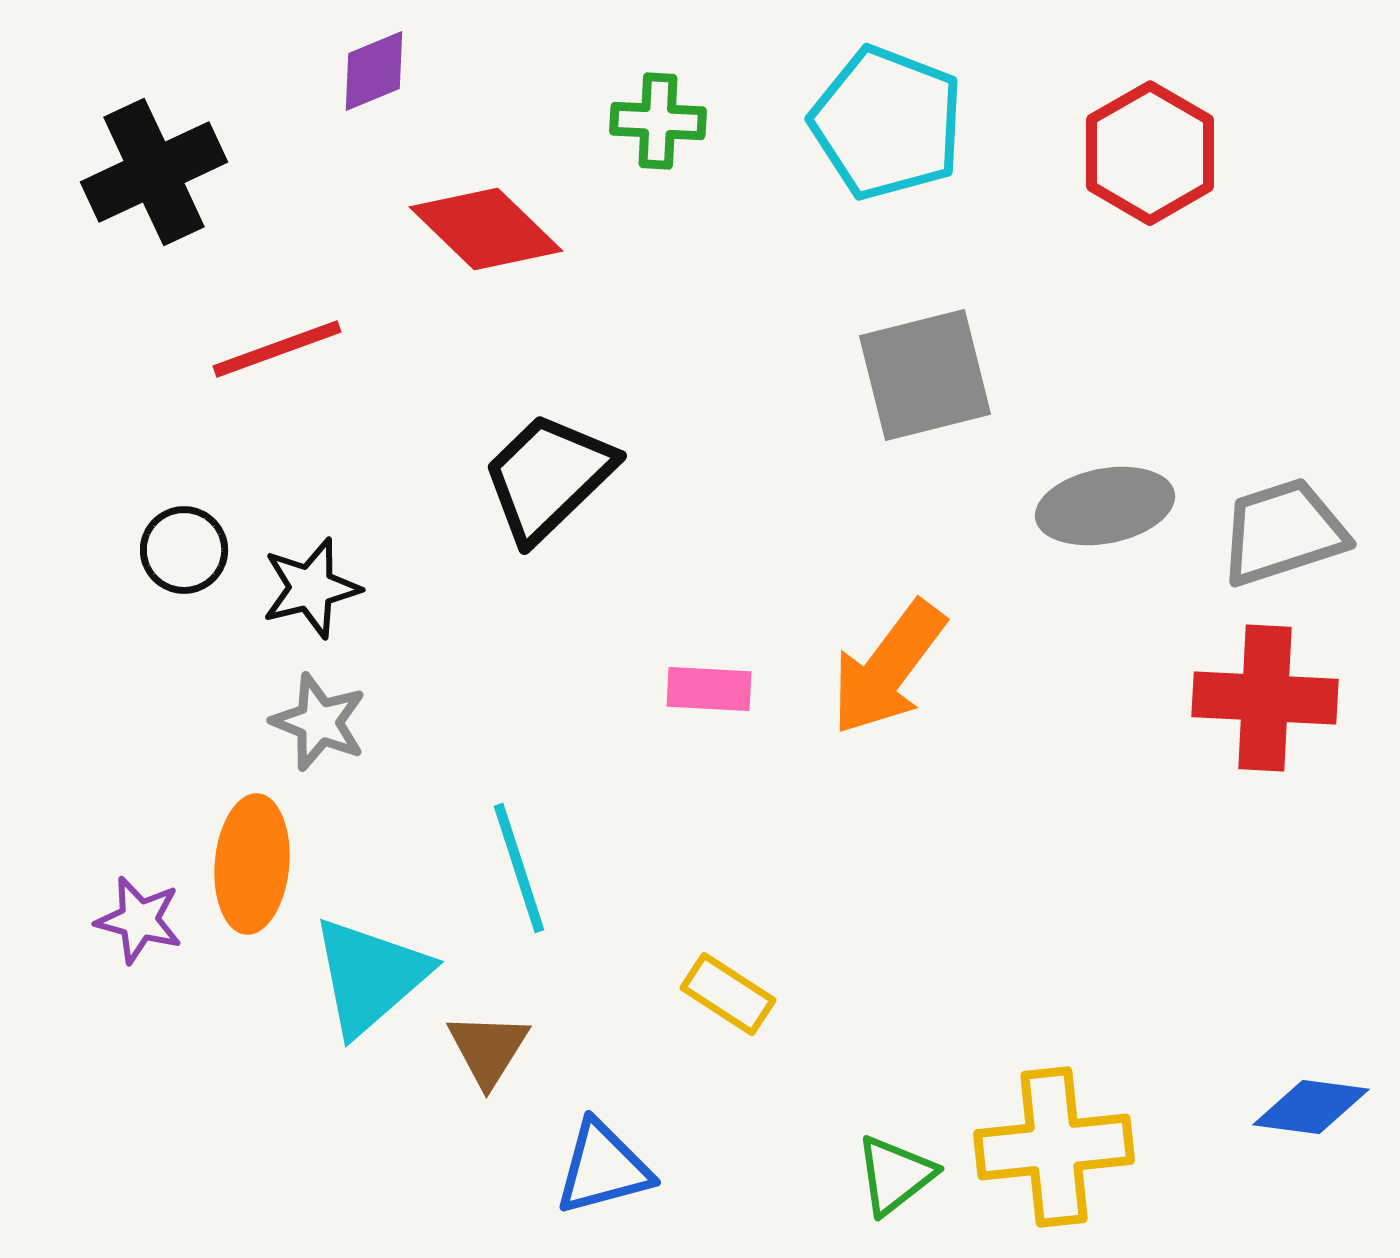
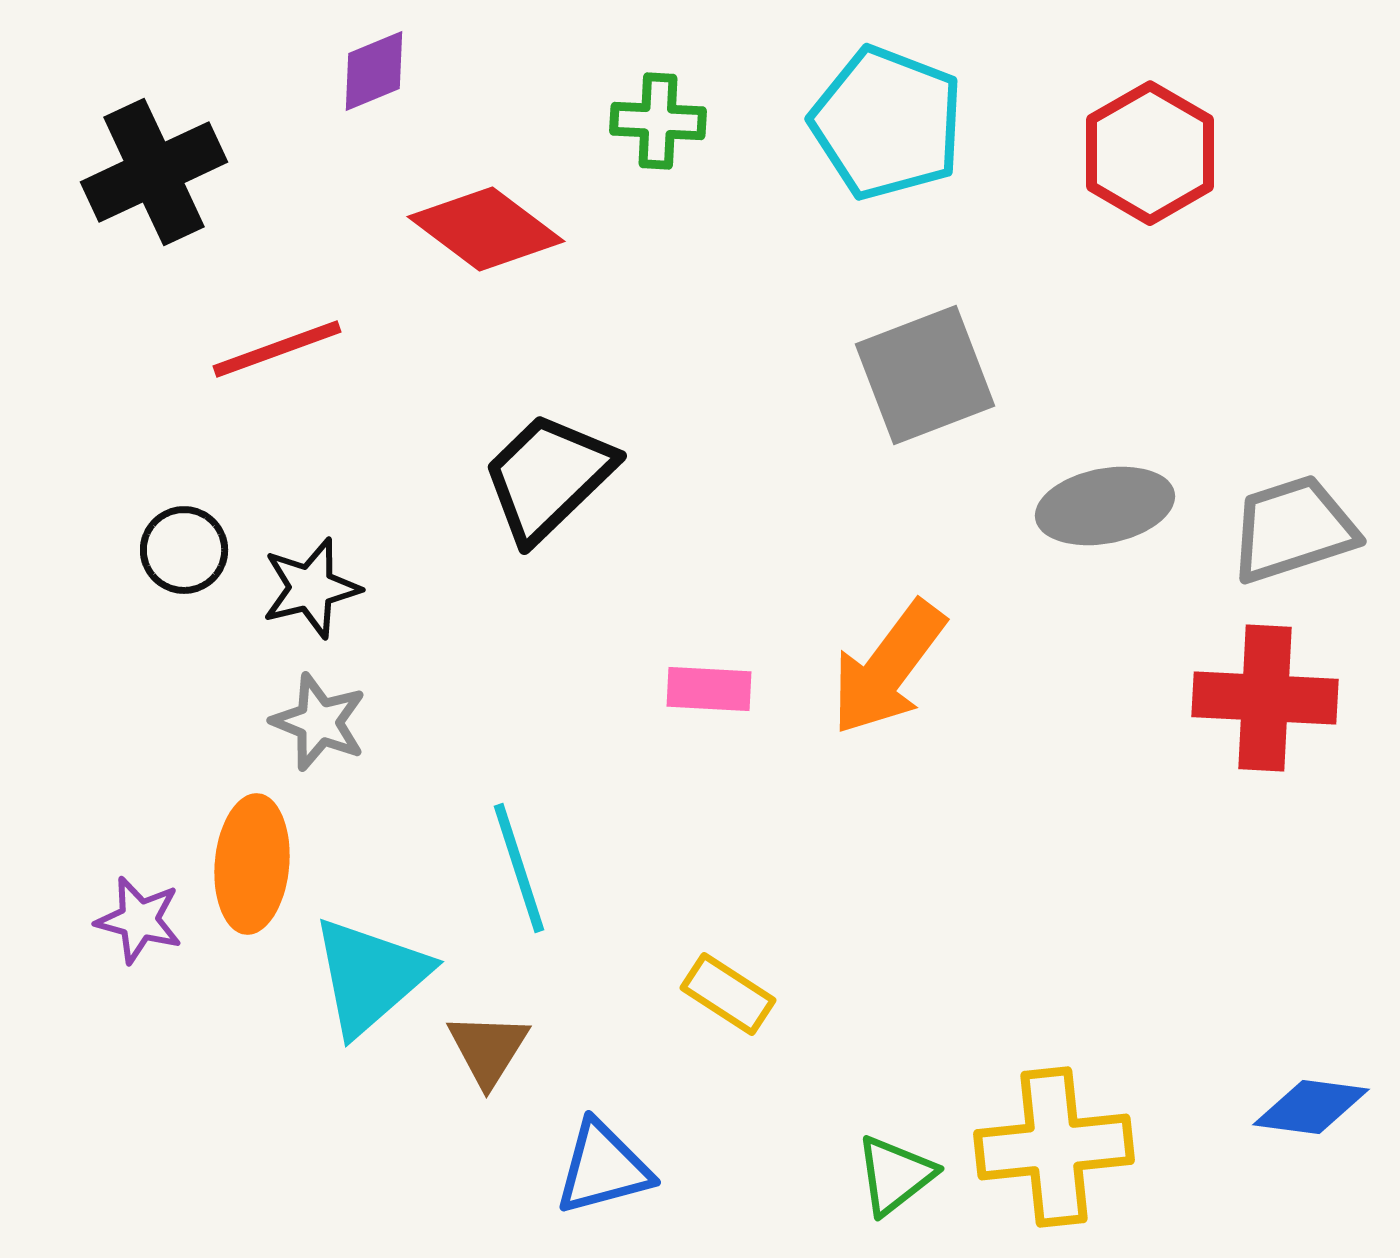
red diamond: rotated 7 degrees counterclockwise
gray square: rotated 7 degrees counterclockwise
gray trapezoid: moved 10 px right, 3 px up
